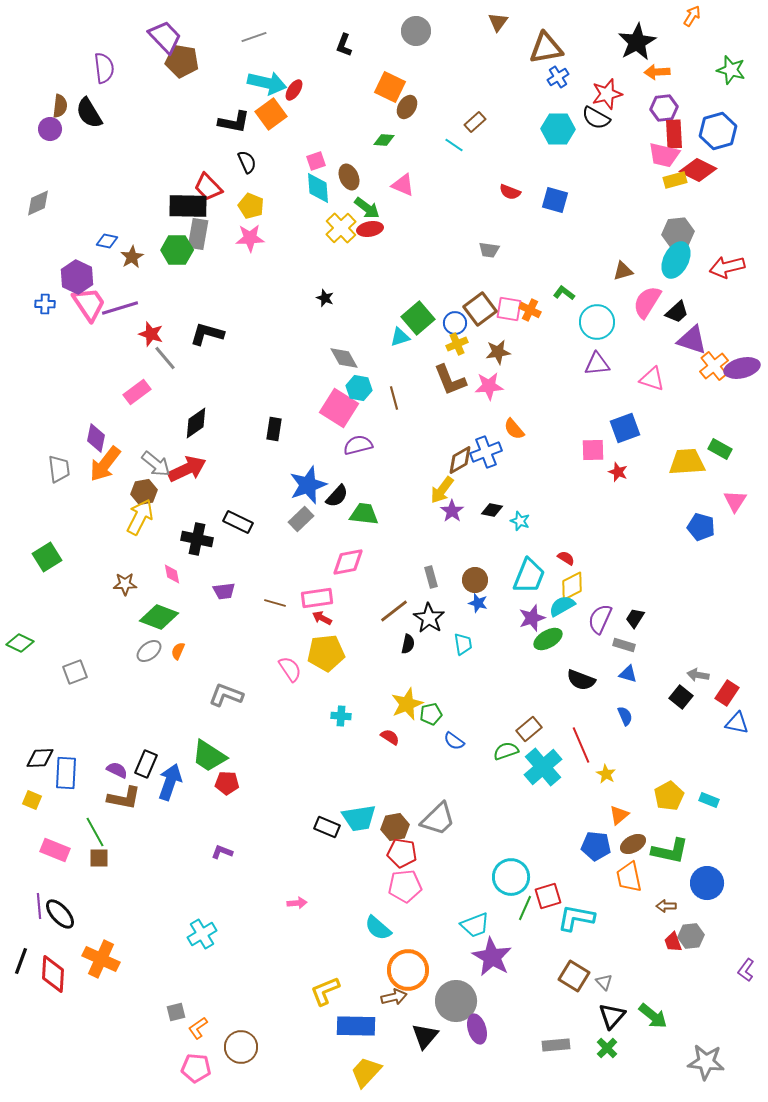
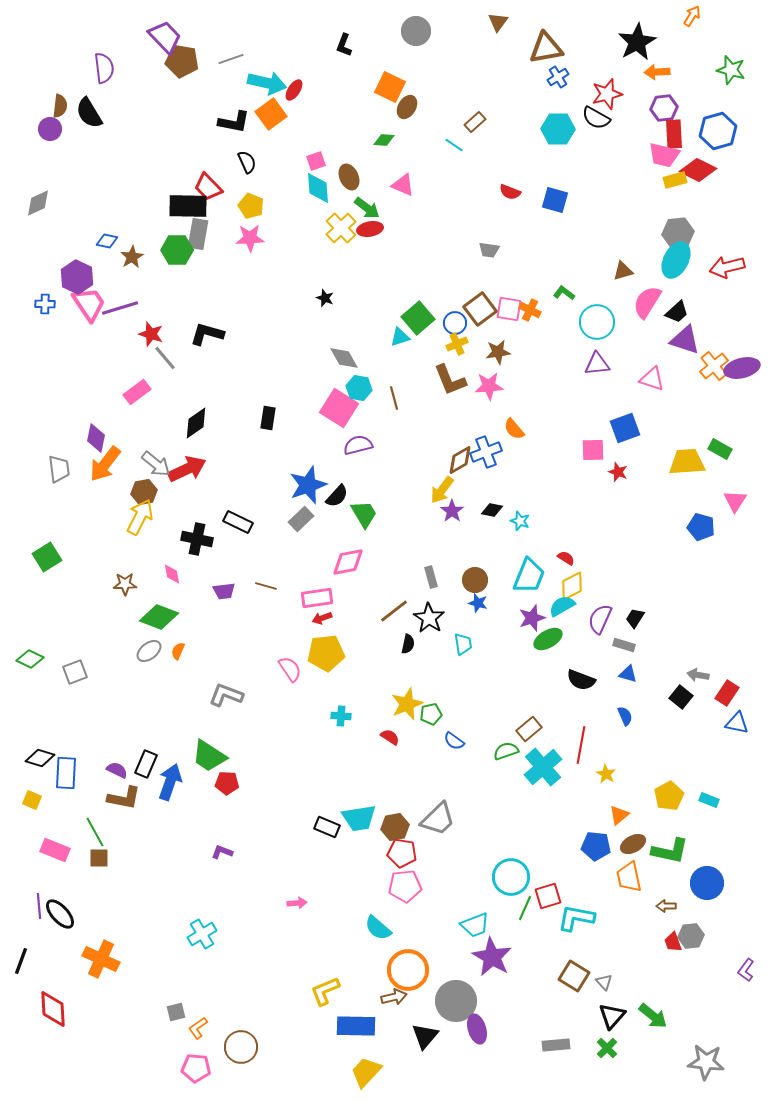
gray line at (254, 37): moved 23 px left, 22 px down
purple triangle at (692, 340): moved 7 px left
black rectangle at (274, 429): moved 6 px left, 11 px up
green trapezoid at (364, 514): rotated 52 degrees clockwise
brown line at (275, 603): moved 9 px left, 17 px up
red arrow at (322, 618): rotated 48 degrees counterclockwise
green diamond at (20, 643): moved 10 px right, 16 px down
red line at (581, 745): rotated 33 degrees clockwise
black diamond at (40, 758): rotated 20 degrees clockwise
red diamond at (53, 974): moved 35 px down; rotated 6 degrees counterclockwise
